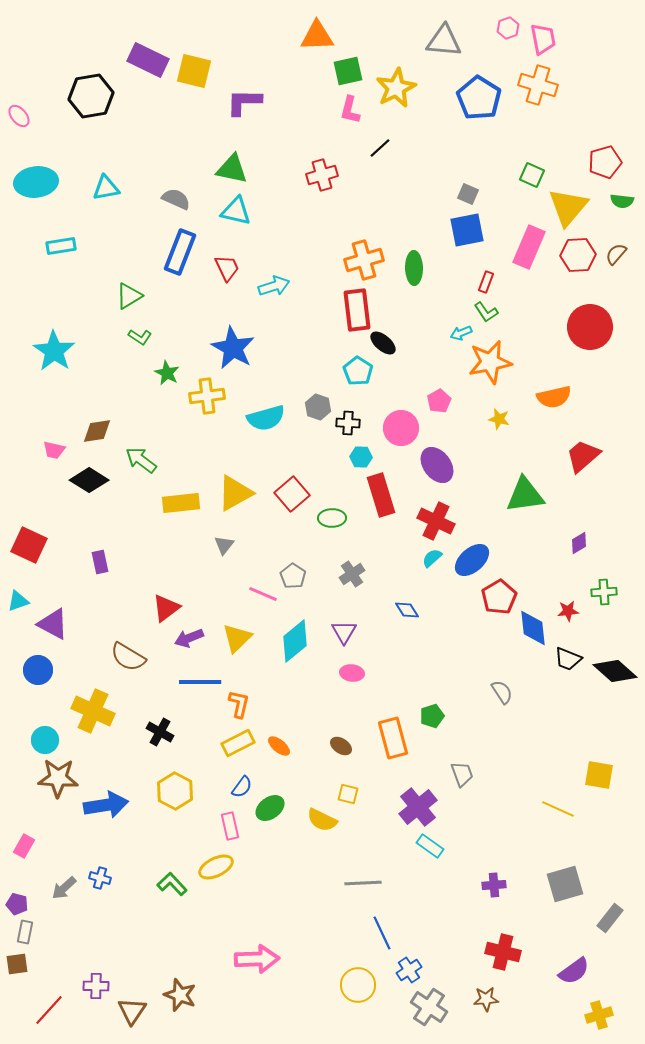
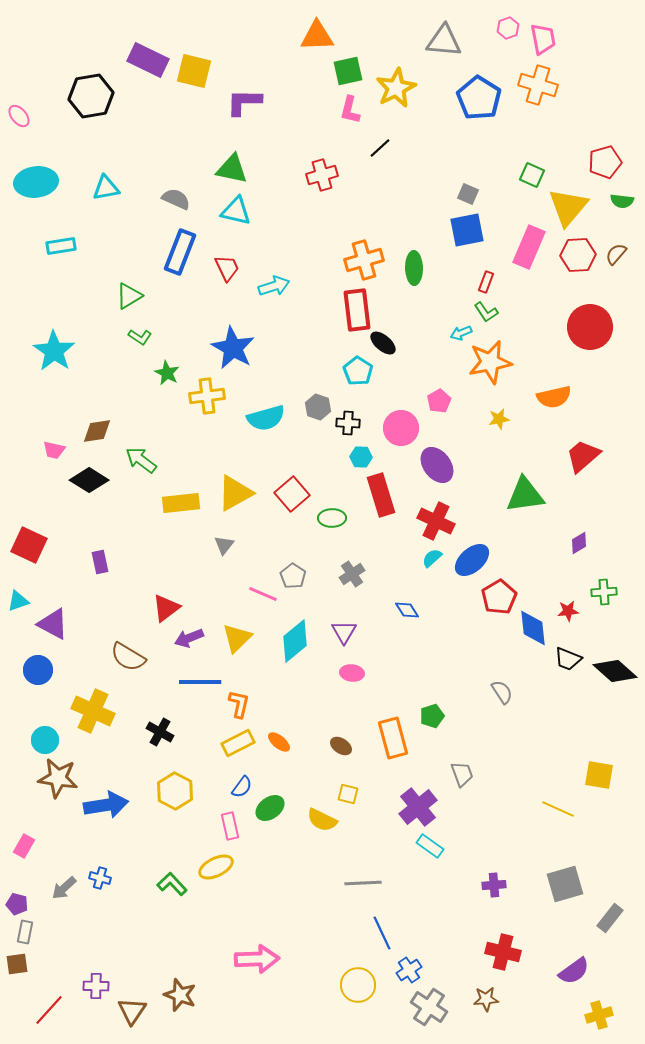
yellow star at (499, 419): rotated 25 degrees counterclockwise
orange ellipse at (279, 746): moved 4 px up
brown star at (58, 778): rotated 6 degrees clockwise
